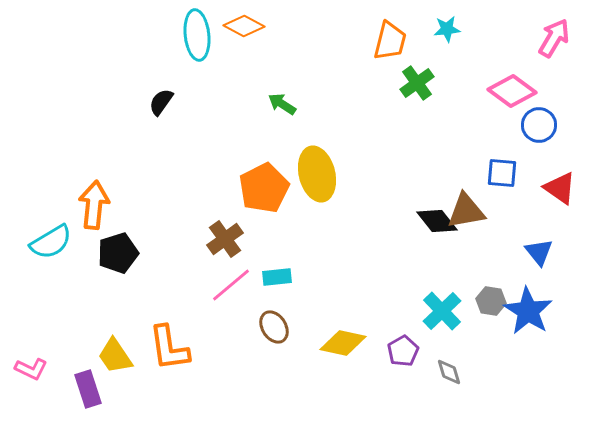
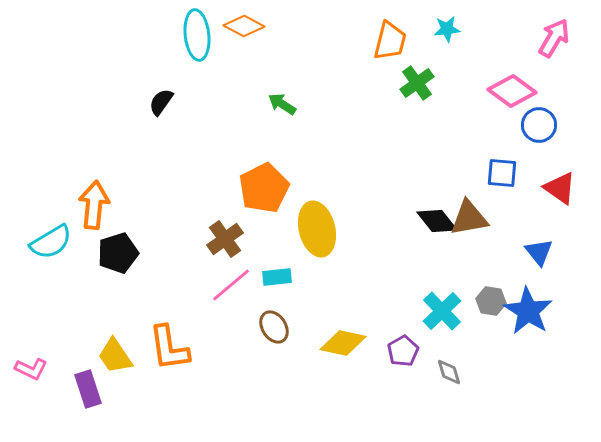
yellow ellipse: moved 55 px down
brown triangle: moved 3 px right, 7 px down
